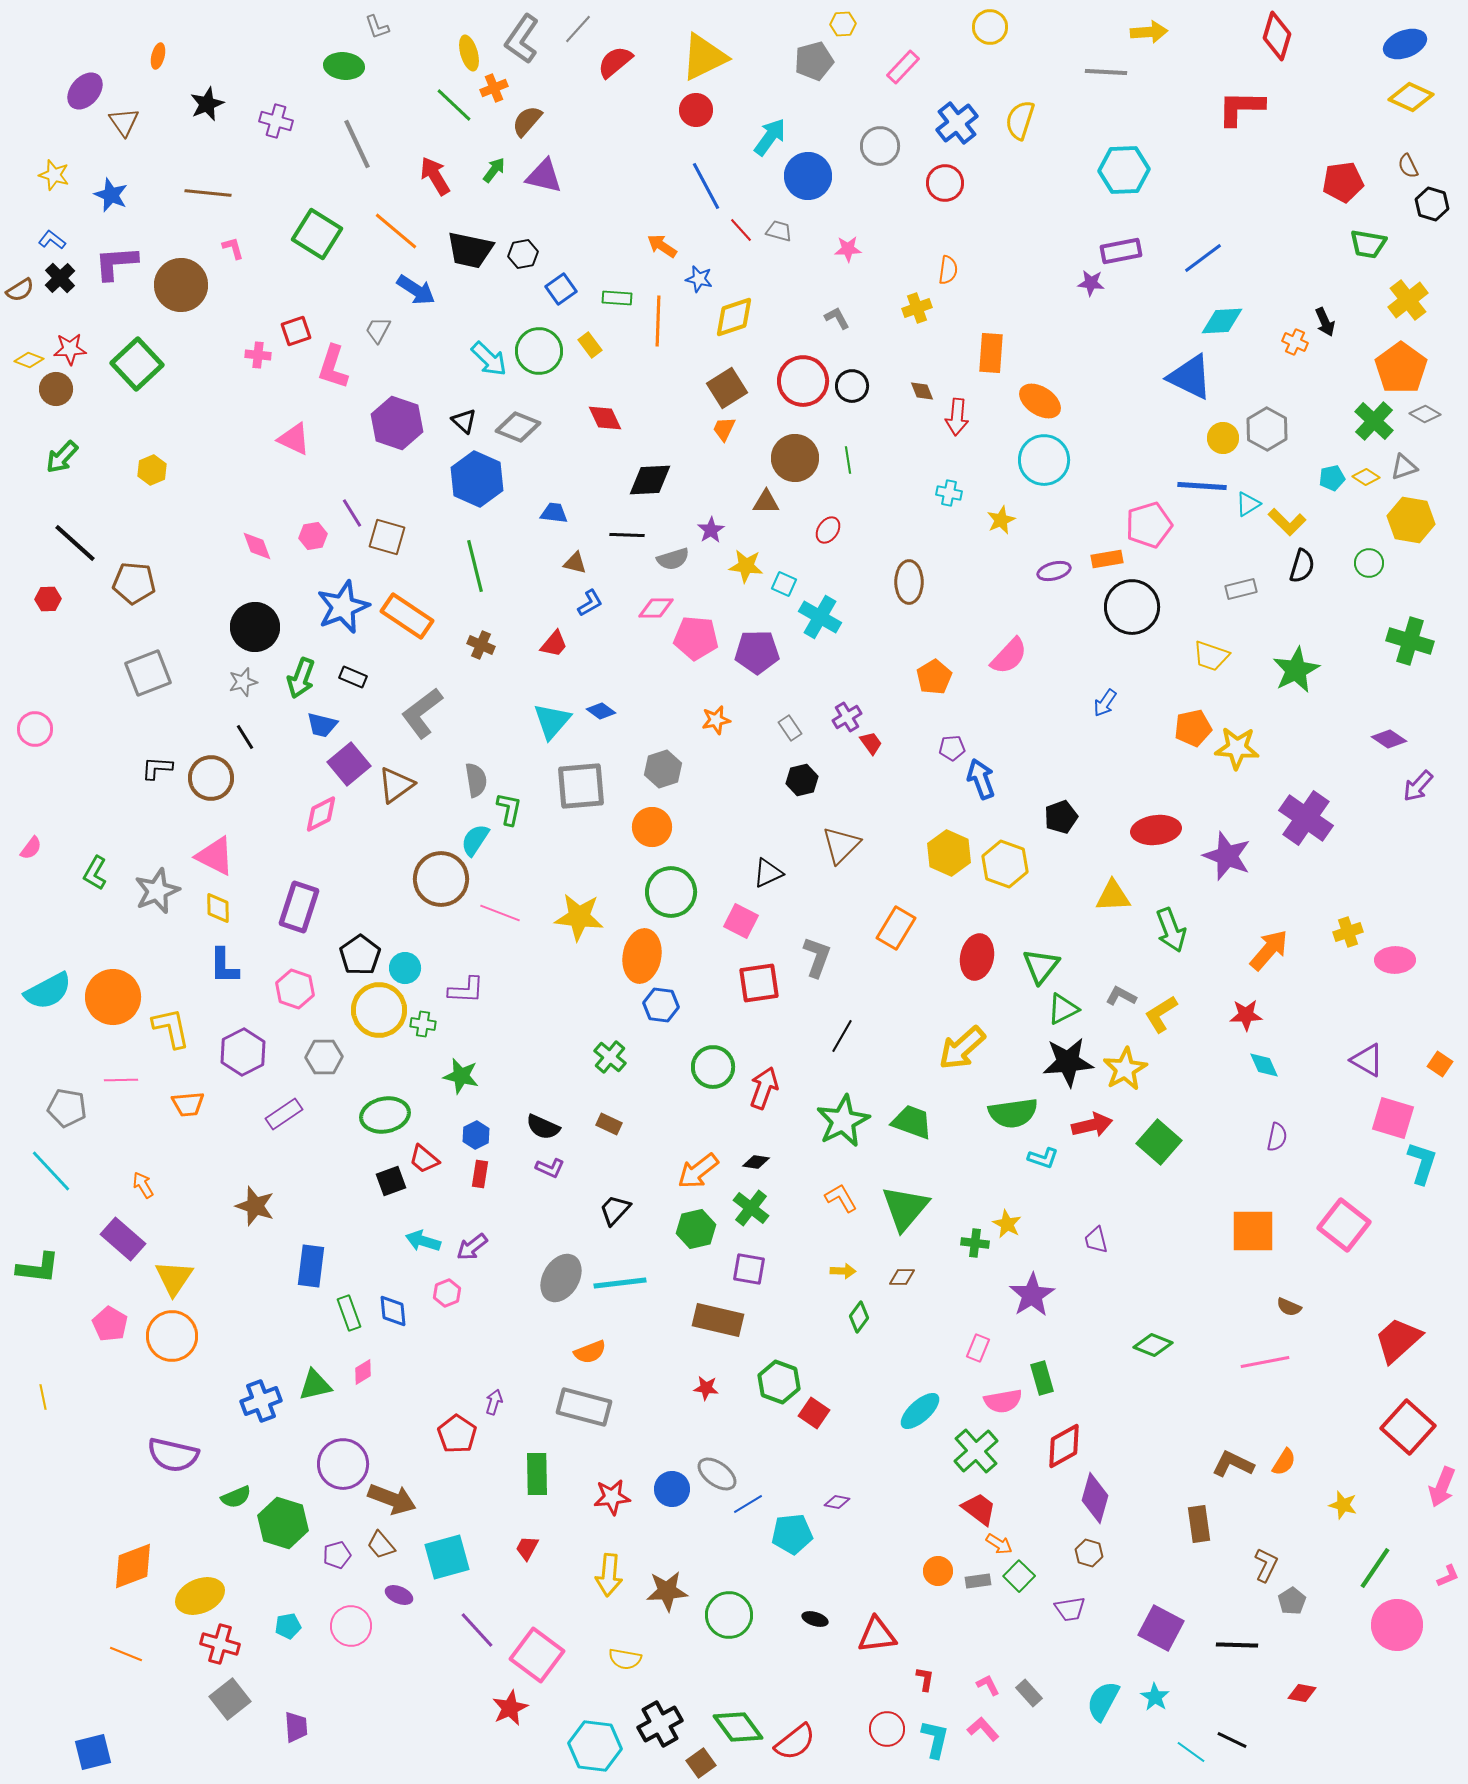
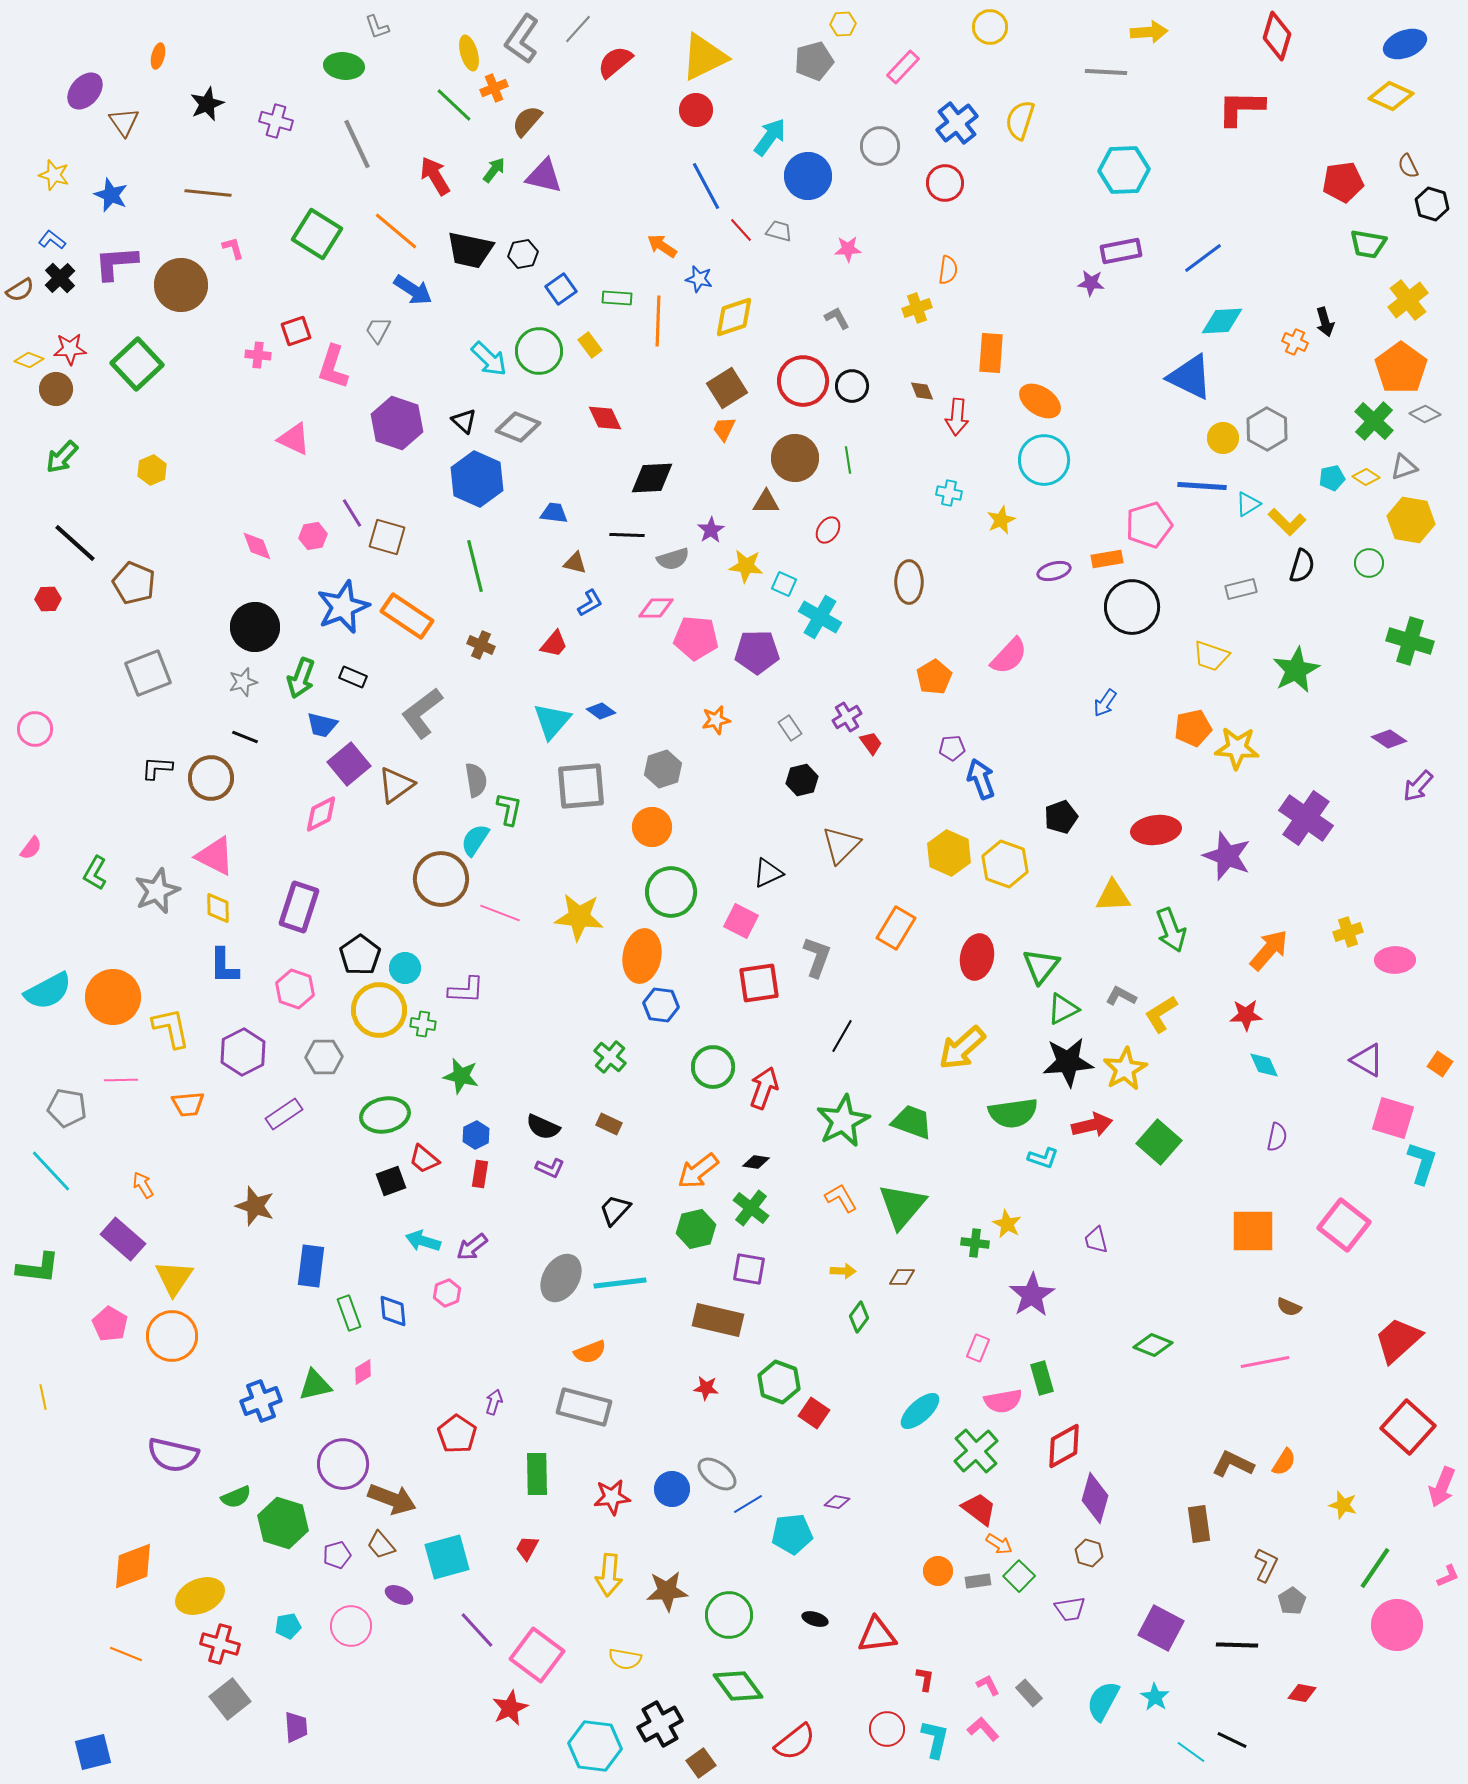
yellow diamond at (1411, 97): moved 20 px left, 1 px up
blue arrow at (416, 290): moved 3 px left
black arrow at (1325, 322): rotated 8 degrees clockwise
black diamond at (650, 480): moved 2 px right, 2 px up
brown pentagon at (134, 583): rotated 18 degrees clockwise
black line at (245, 737): rotated 36 degrees counterclockwise
green triangle at (905, 1208): moved 3 px left, 2 px up
green diamond at (738, 1727): moved 41 px up
